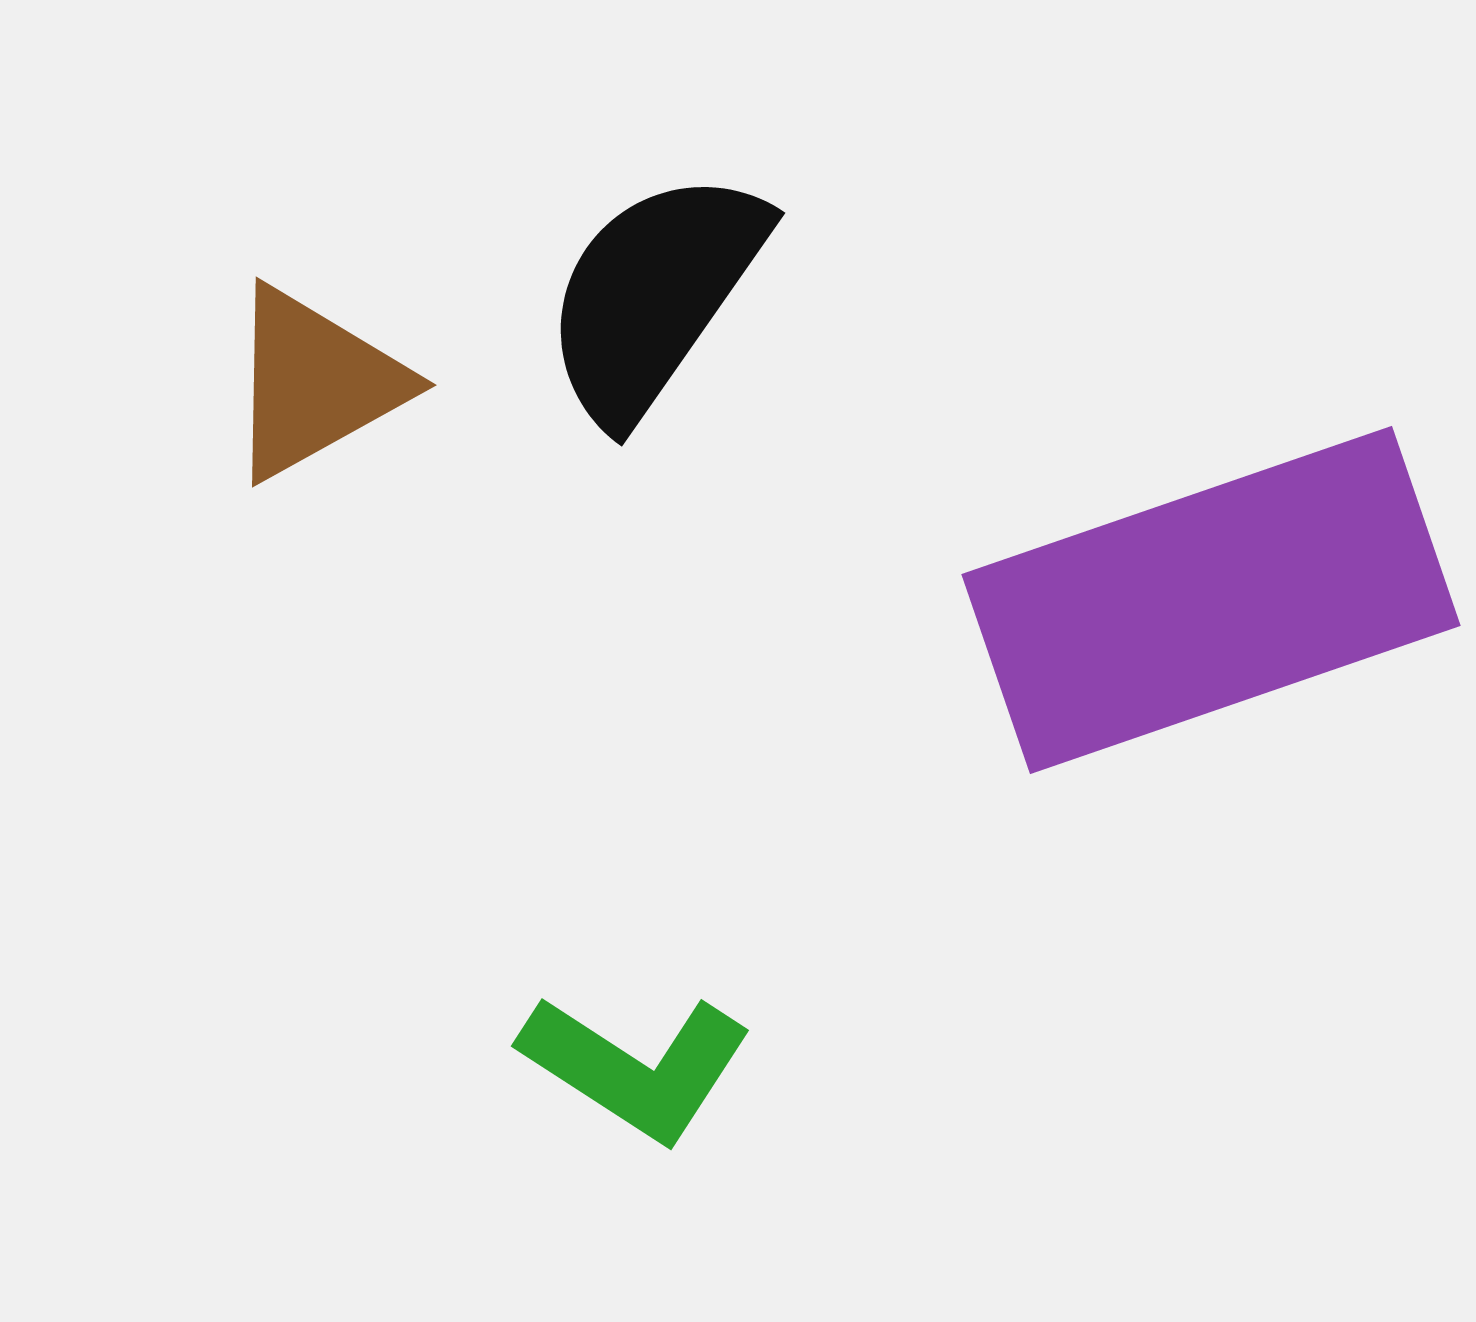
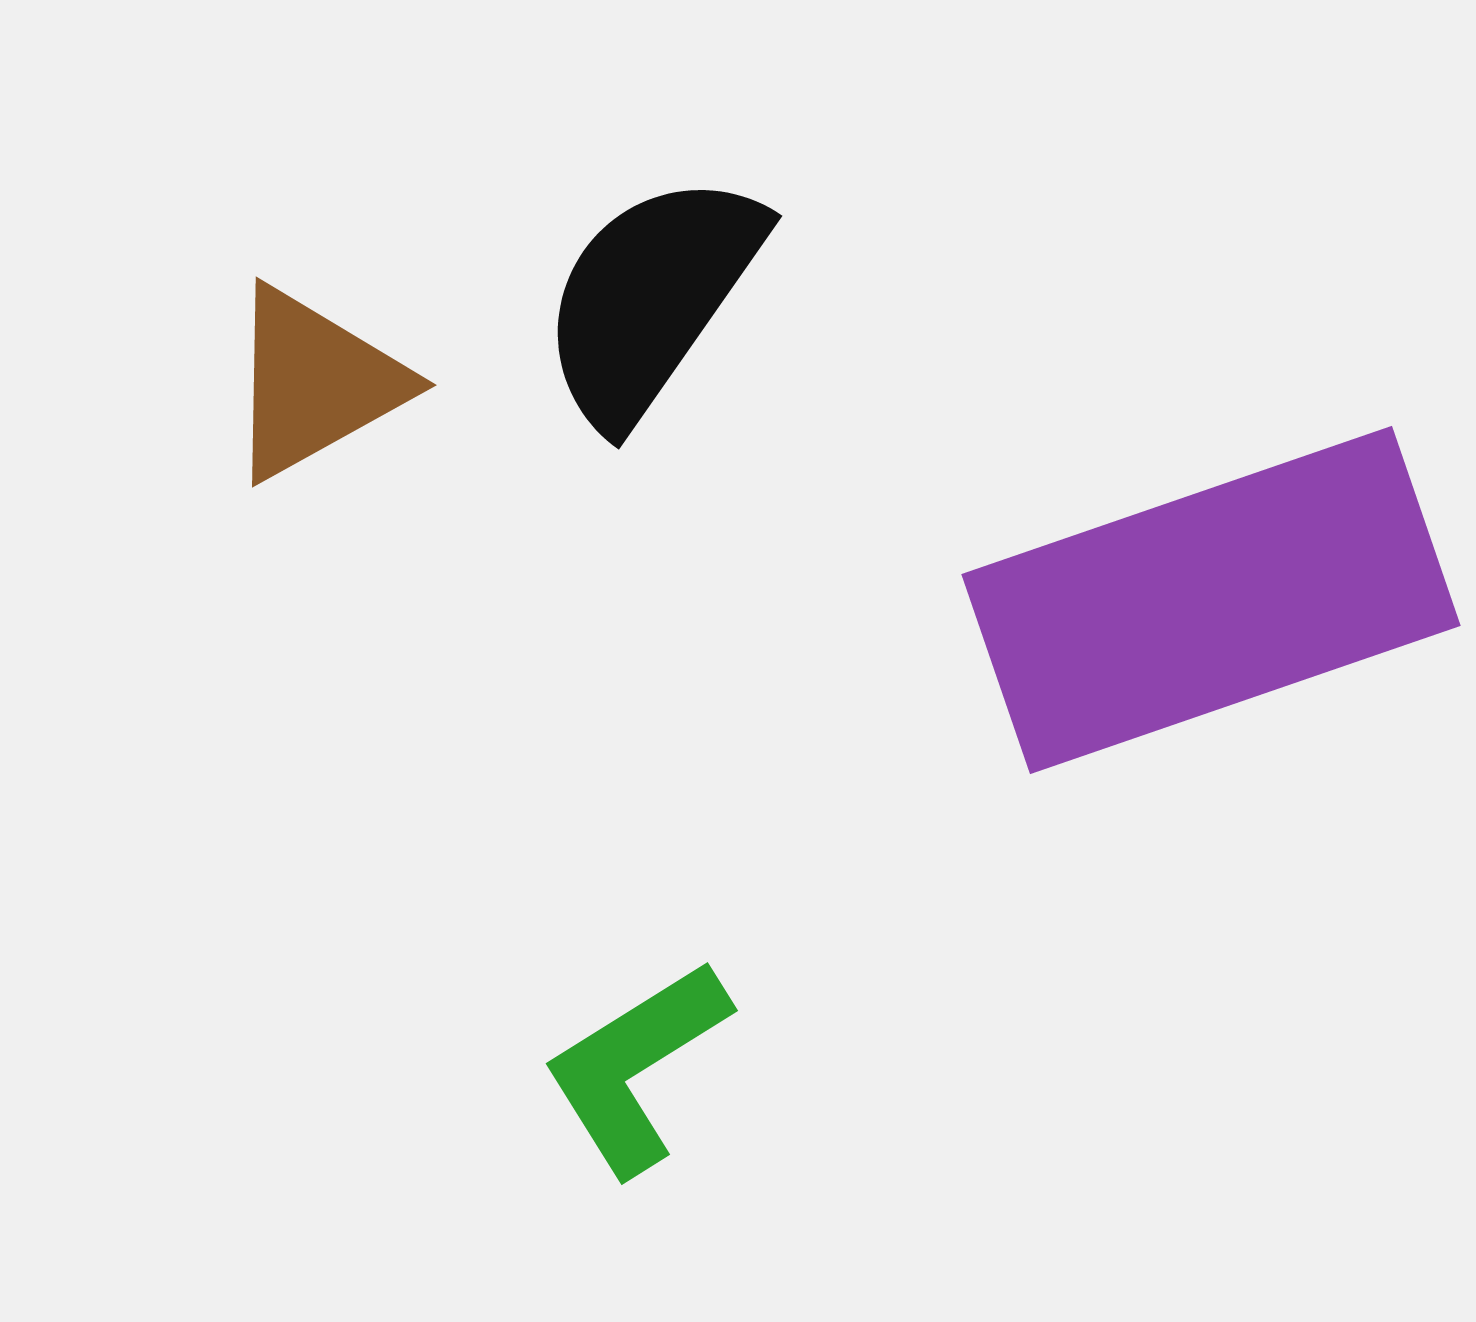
black semicircle: moved 3 px left, 3 px down
green L-shape: rotated 115 degrees clockwise
